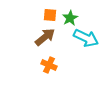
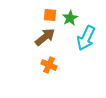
cyan arrow: rotated 90 degrees clockwise
